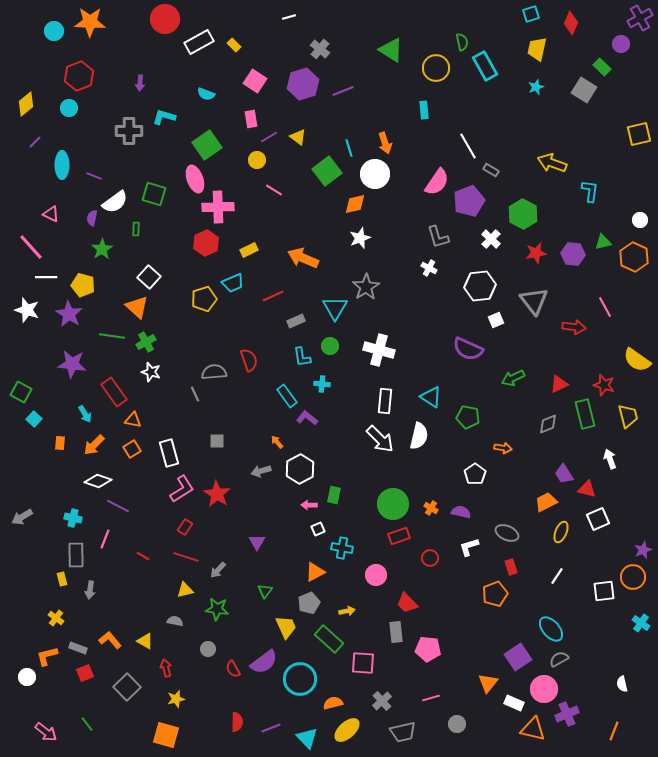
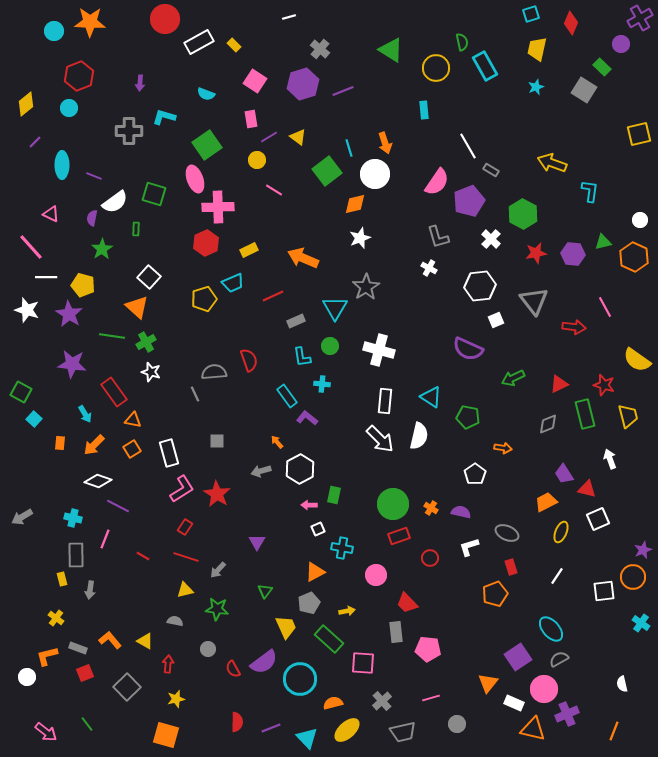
red arrow at (166, 668): moved 2 px right, 4 px up; rotated 18 degrees clockwise
